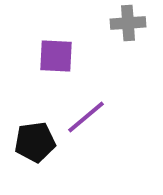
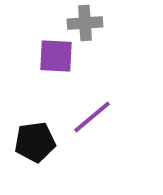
gray cross: moved 43 px left
purple line: moved 6 px right
